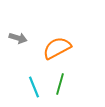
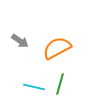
gray arrow: moved 2 px right, 3 px down; rotated 18 degrees clockwise
cyan line: rotated 55 degrees counterclockwise
